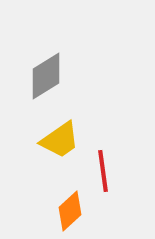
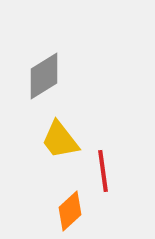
gray diamond: moved 2 px left
yellow trapezoid: rotated 87 degrees clockwise
